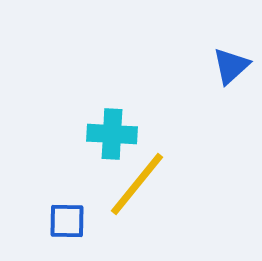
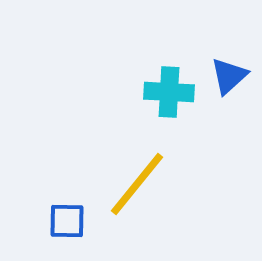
blue triangle: moved 2 px left, 10 px down
cyan cross: moved 57 px right, 42 px up
